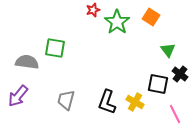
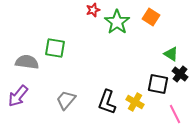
green triangle: moved 3 px right, 4 px down; rotated 21 degrees counterclockwise
gray trapezoid: rotated 25 degrees clockwise
